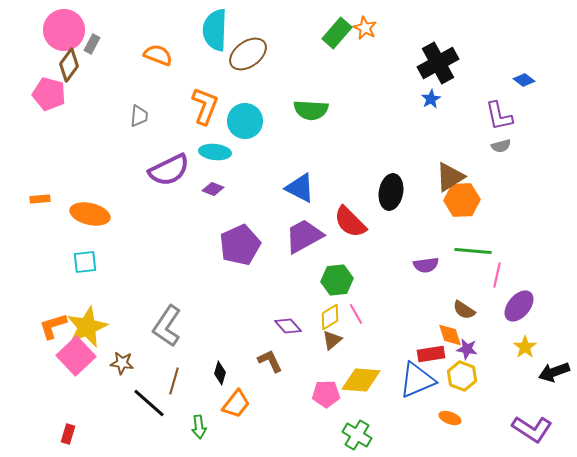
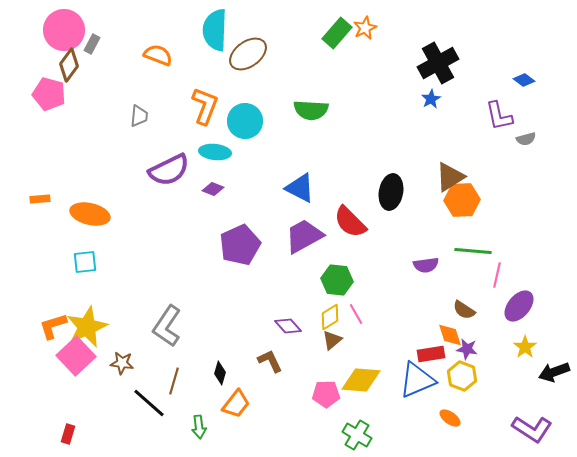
orange star at (365, 28): rotated 20 degrees clockwise
gray semicircle at (501, 146): moved 25 px right, 7 px up
green hexagon at (337, 280): rotated 12 degrees clockwise
orange ellipse at (450, 418): rotated 15 degrees clockwise
